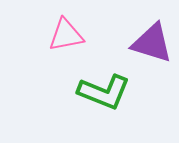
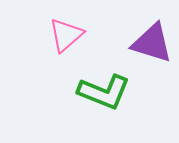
pink triangle: rotated 30 degrees counterclockwise
